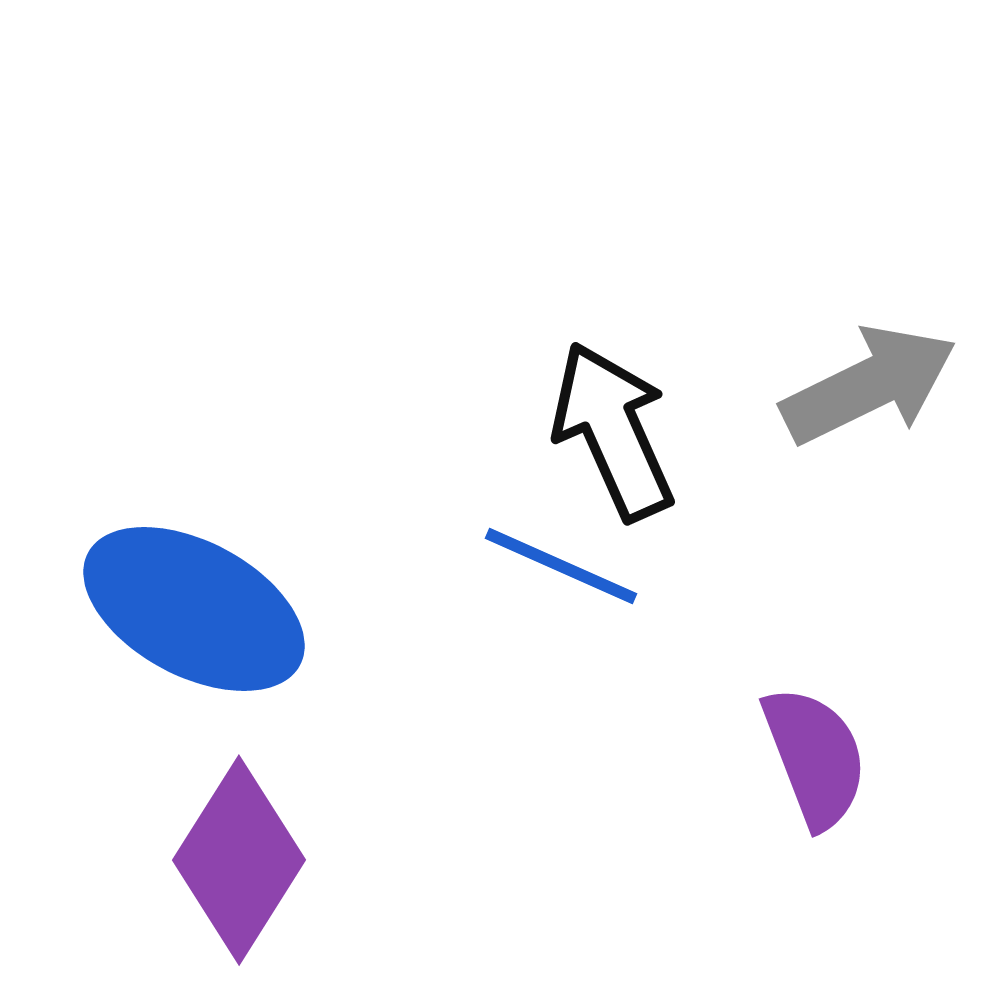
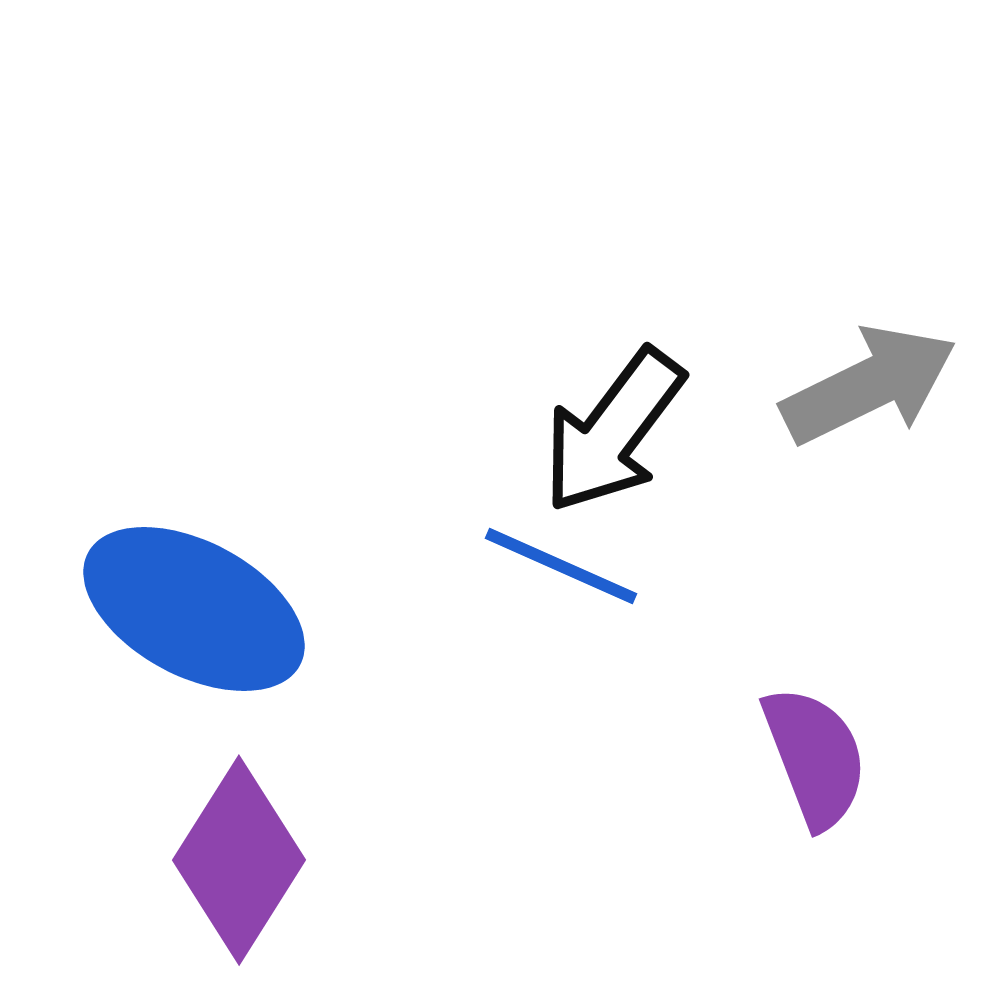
black arrow: rotated 119 degrees counterclockwise
